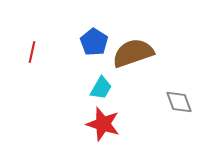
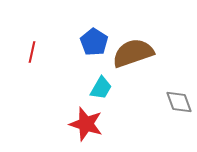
red star: moved 17 px left
